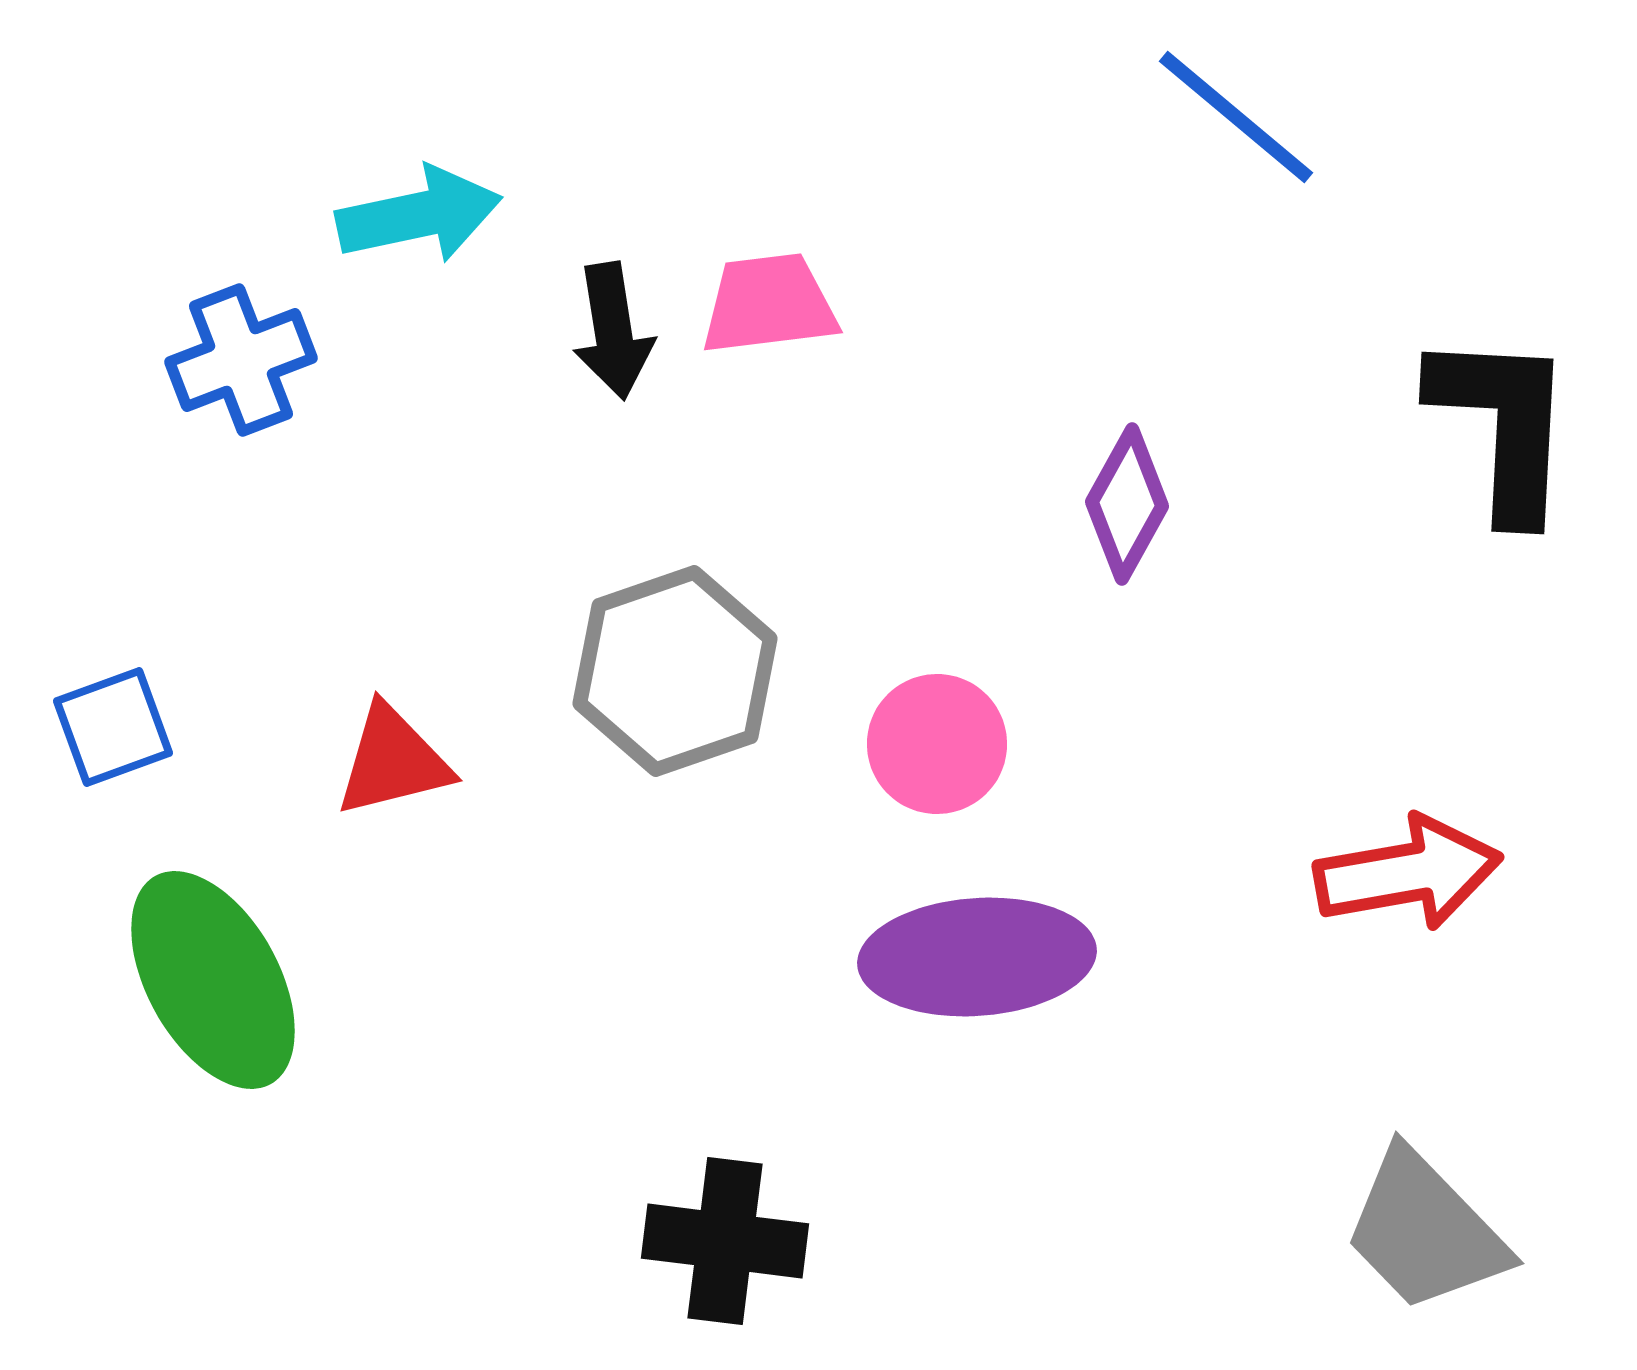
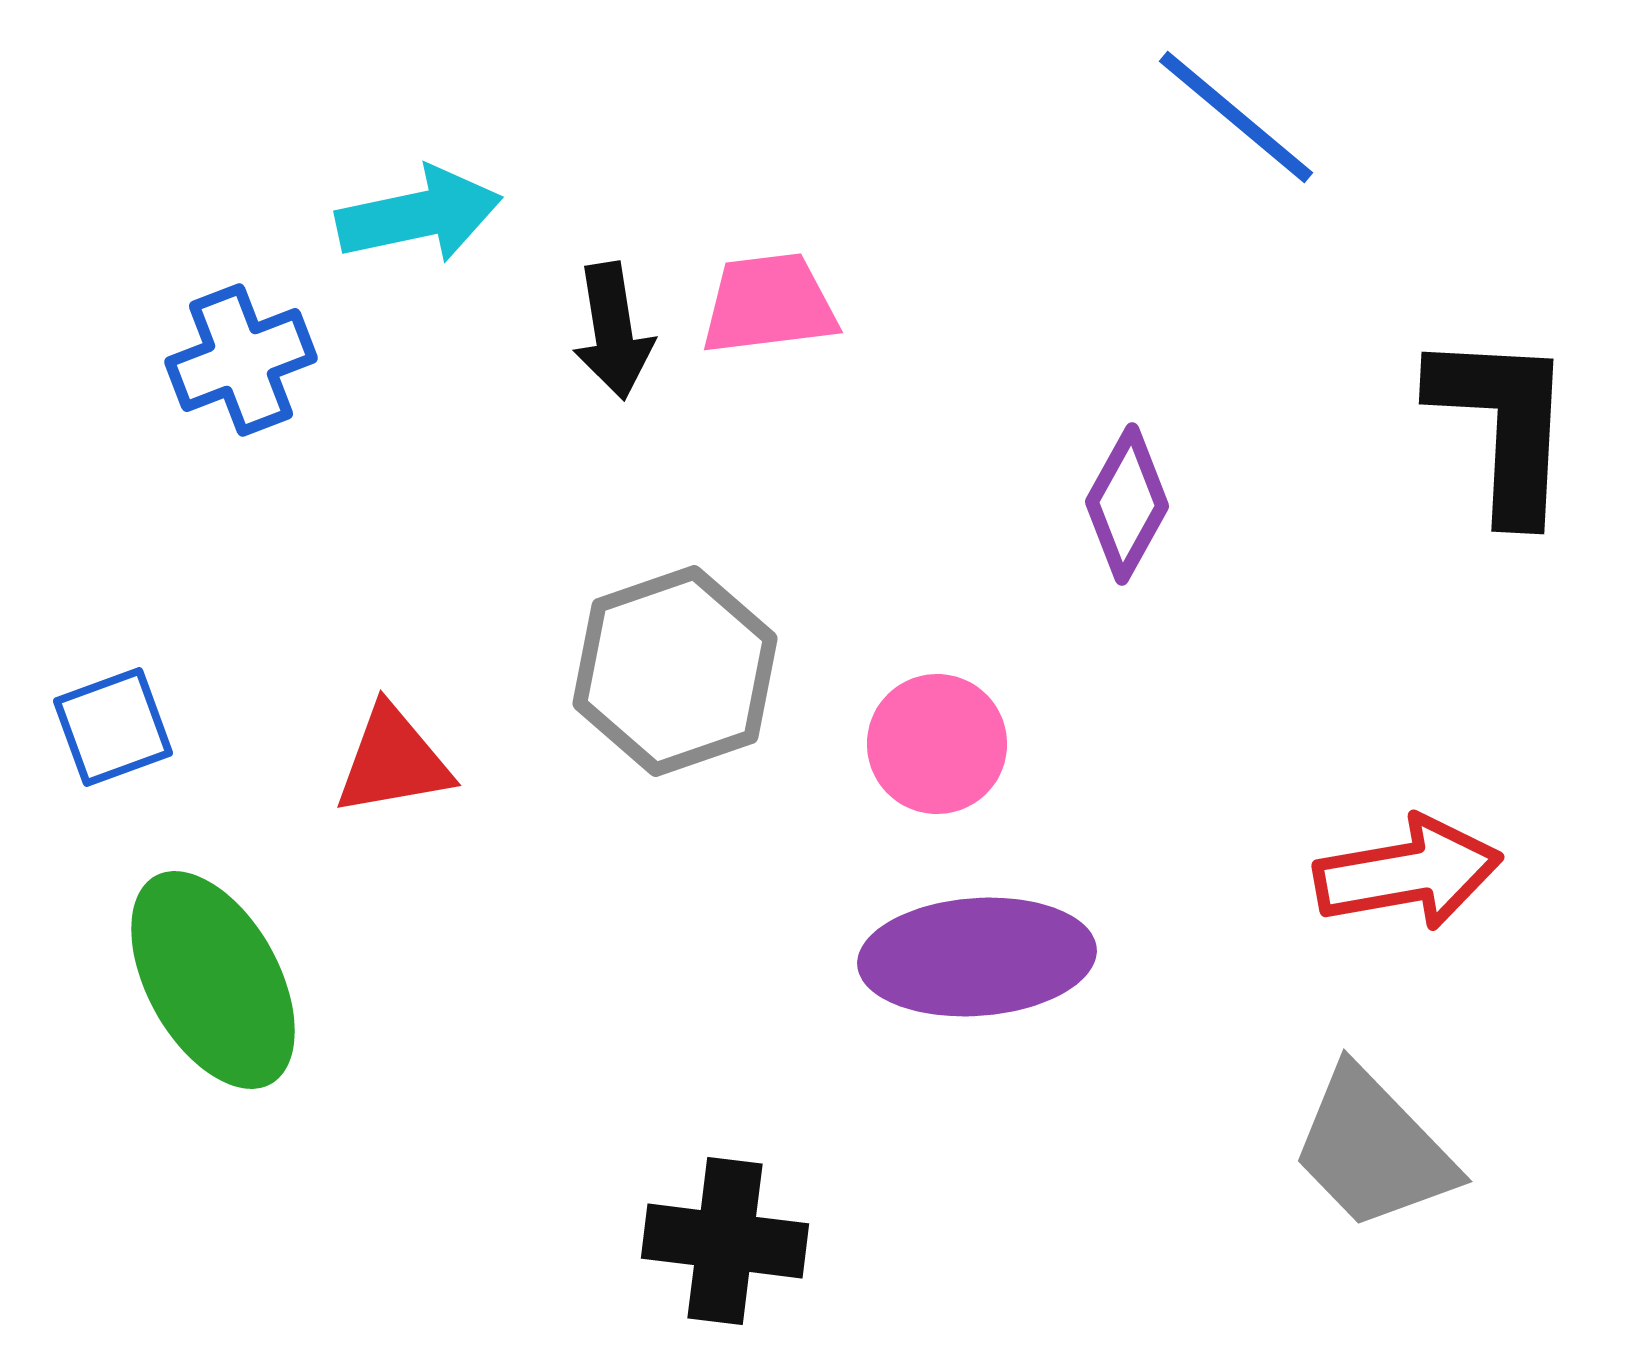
red triangle: rotated 4 degrees clockwise
gray trapezoid: moved 52 px left, 82 px up
